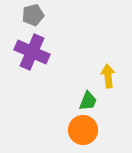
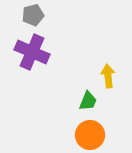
orange circle: moved 7 px right, 5 px down
